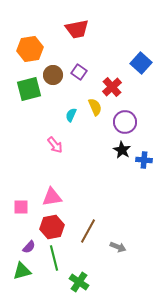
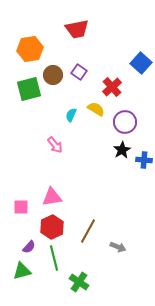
yellow semicircle: moved 1 px right, 2 px down; rotated 36 degrees counterclockwise
black star: rotated 12 degrees clockwise
red hexagon: rotated 15 degrees counterclockwise
